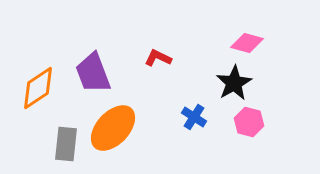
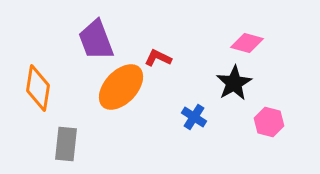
purple trapezoid: moved 3 px right, 33 px up
orange diamond: rotated 48 degrees counterclockwise
pink hexagon: moved 20 px right
orange ellipse: moved 8 px right, 41 px up
